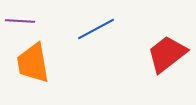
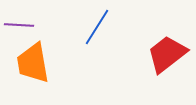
purple line: moved 1 px left, 4 px down
blue line: moved 1 px right, 2 px up; rotated 30 degrees counterclockwise
